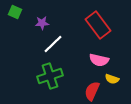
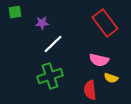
green square: rotated 32 degrees counterclockwise
red rectangle: moved 7 px right, 2 px up
yellow semicircle: moved 1 px left, 1 px up
red semicircle: moved 2 px left, 1 px up; rotated 30 degrees counterclockwise
